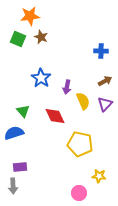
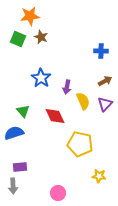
pink circle: moved 21 px left
